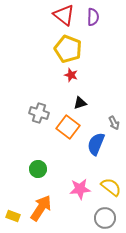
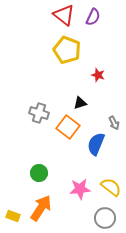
purple semicircle: rotated 24 degrees clockwise
yellow pentagon: moved 1 px left, 1 px down
red star: moved 27 px right
green circle: moved 1 px right, 4 px down
